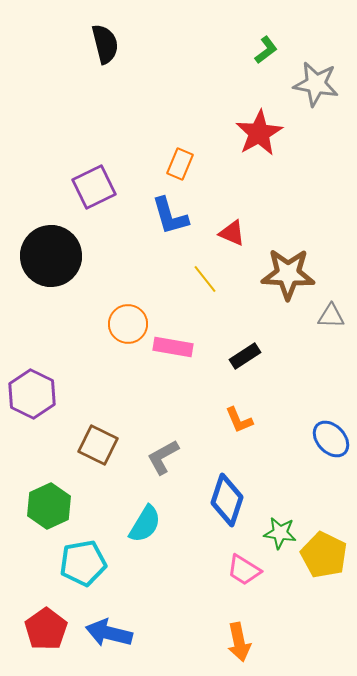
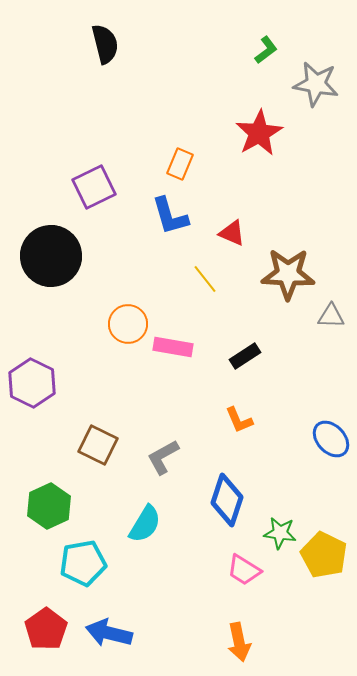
purple hexagon: moved 11 px up
